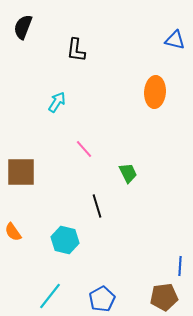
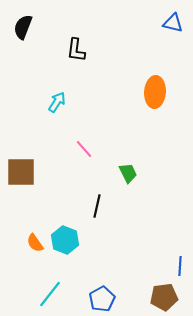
blue triangle: moved 2 px left, 17 px up
black line: rotated 30 degrees clockwise
orange semicircle: moved 22 px right, 11 px down
cyan hexagon: rotated 8 degrees clockwise
cyan line: moved 2 px up
